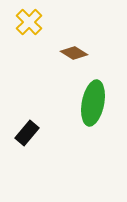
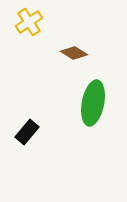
yellow cross: rotated 12 degrees clockwise
black rectangle: moved 1 px up
